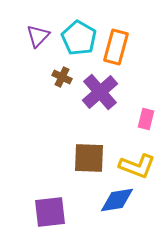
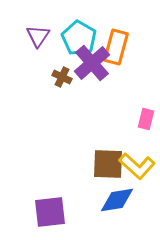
purple triangle: rotated 10 degrees counterclockwise
purple cross: moved 8 px left, 29 px up
brown square: moved 19 px right, 6 px down
yellow L-shape: rotated 21 degrees clockwise
